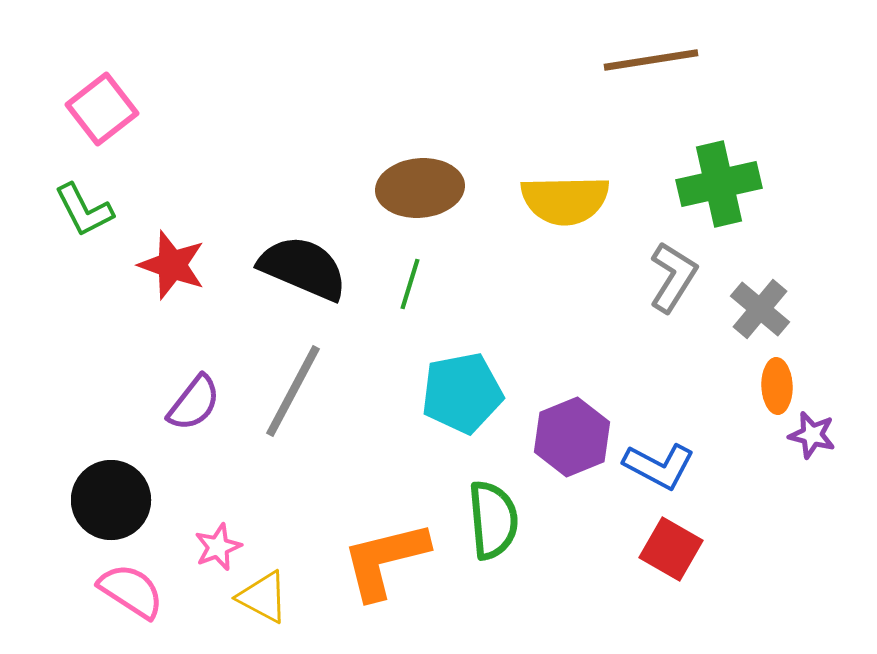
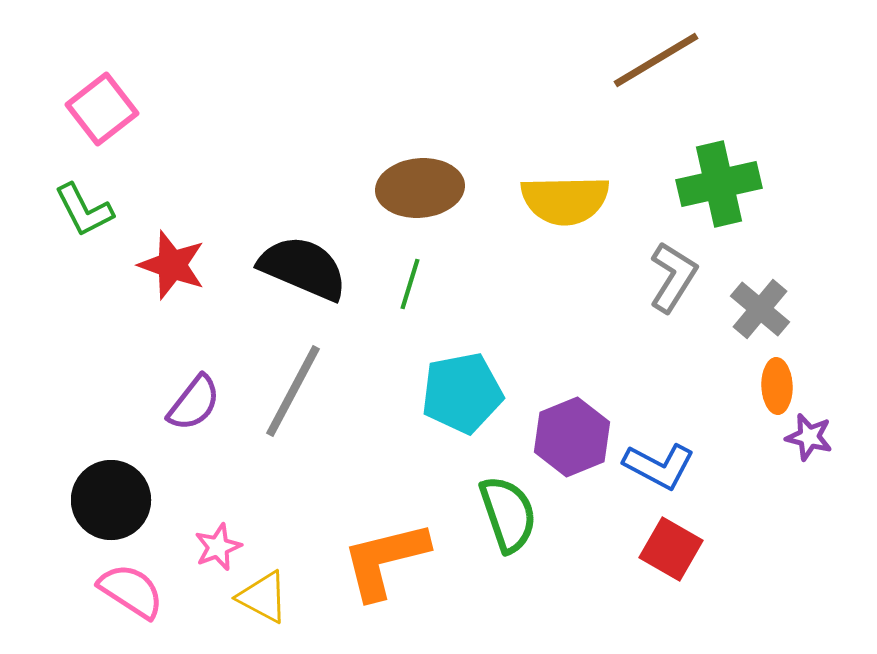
brown line: moved 5 px right; rotated 22 degrees counterclockwise
purple star: moved 3 px left, 2 px down
green semicircle: moved 15 px right, 6 px up; rotated 14 degrees counterclockwise
